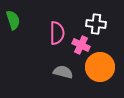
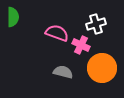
green semicircle: moved 3 px up; rotated 18 degrees clockwise
white cross: rotated 24 degrees counterclockwise
pink semicircle: rotated 70 degrees counterclockwise
orange circle: moved 2 px right, 1 px down
